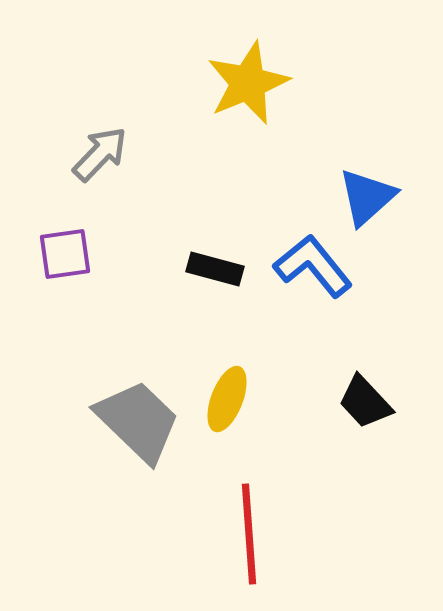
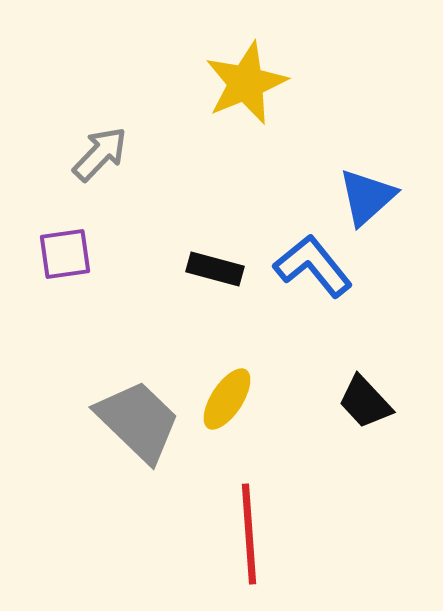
yellow star: moved 2 px left
yellow ellipse: rotated 12 degrees clockwise
